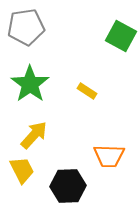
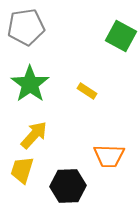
yellow trapezoid: rotated 136 degrees counterclockwise
